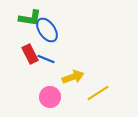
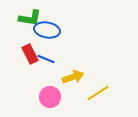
blue ellipse: rotated 45 degrees counterclockwise
